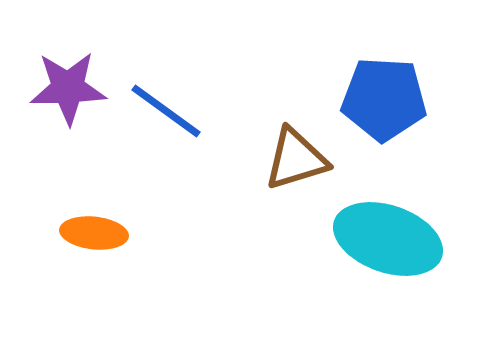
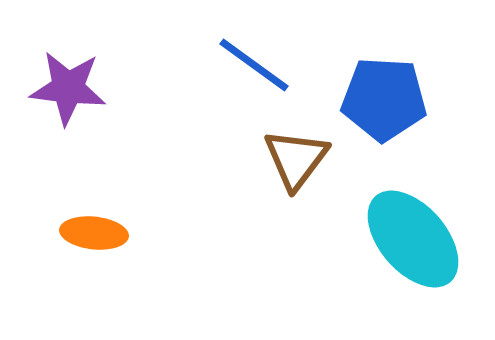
purple star: rotated 8 degrees clockwise
blue line: moved 88 px right, 46 px up
brown triangle: rotated 36 degrees counterclockwise
cyan ellipse: moved 25 px right; rotated 30 degrees clockwise
